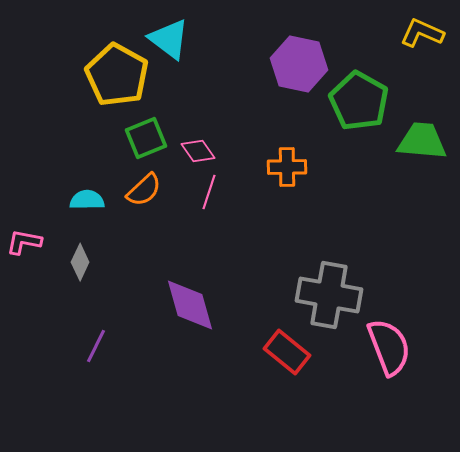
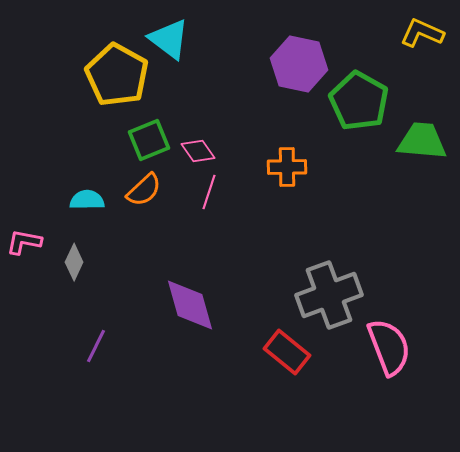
green square: moved 3 px right, 2 px down
gray diamond: moved 6 px left
gray cross: rotated 30 degrees counterclockwise
